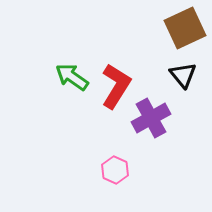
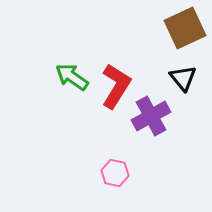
black triangle: moved 3 px down
purple cross: moved 2 px up
pink hexagon: moved 3 px down; rotated 12 degrees counterclockwise
